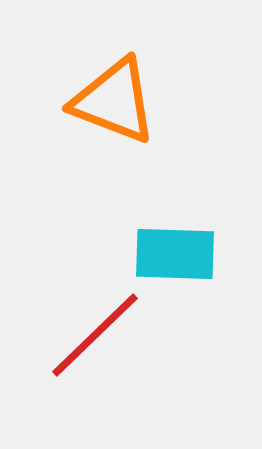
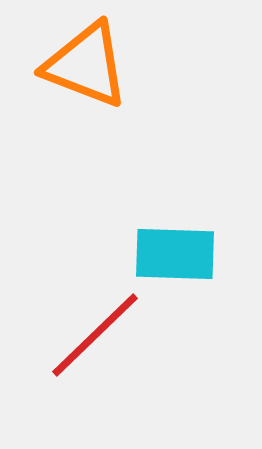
orange triangle: moved 28 px left, 36 px up
